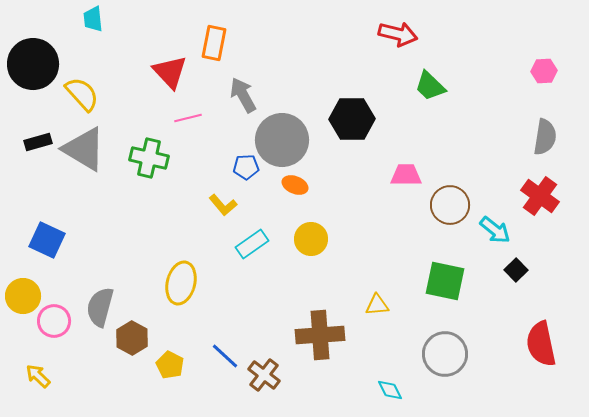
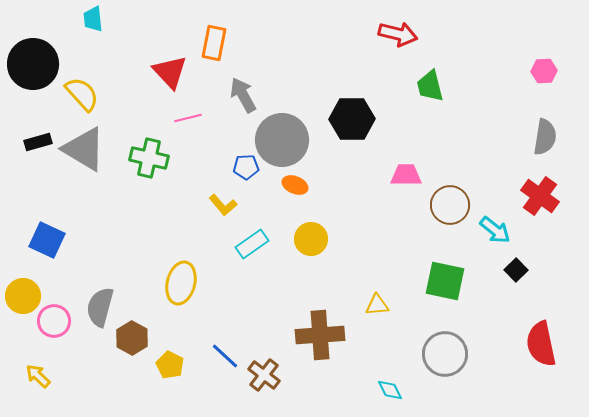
green trapezoid at (430, 86): rotated 32 degrees clockwise
